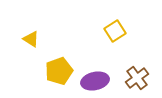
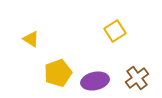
yellow pentagon: moved 1 px left, 2 px down
